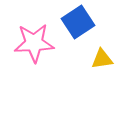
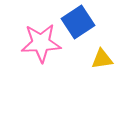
pink star: moved 7 px right
